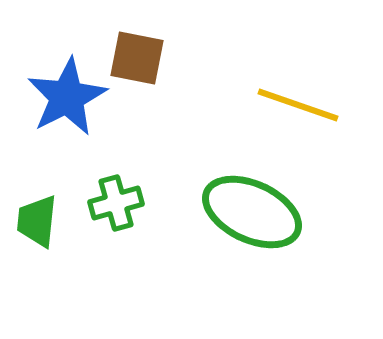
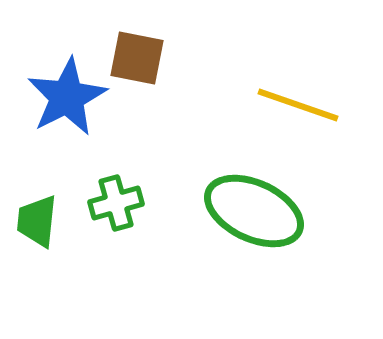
green ellipse: moved 2 px right, 1 px up
